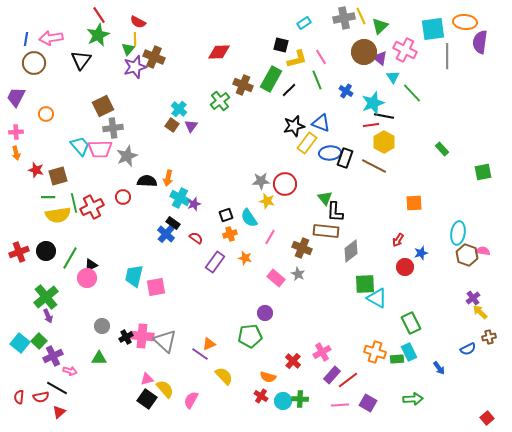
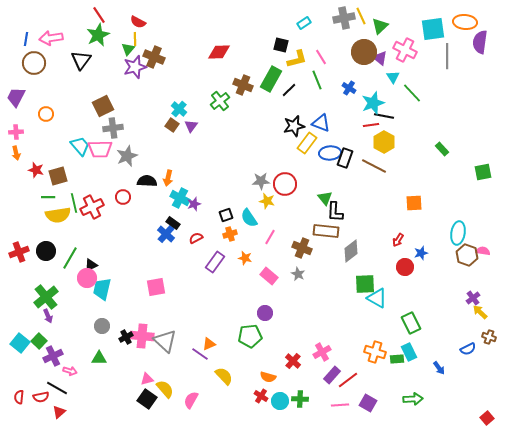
blue cross at (346, 91): moved 3 px right, 3 px up
red semicircle at (196, 238): rotated 64 degrees counterclockwise
cyan trapezoid at (134, 276): moved 32 px left, 13 px down
pink rectangle at (276, 278): moved 7 px left, 2 px up
brown cross at (489, 337): rotated 32 degrees clockwise
cyan circle at (283, 401): moved 3 px left
